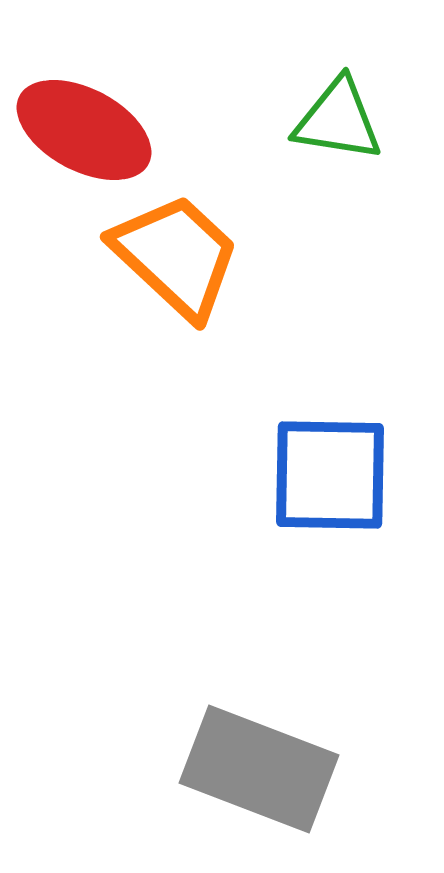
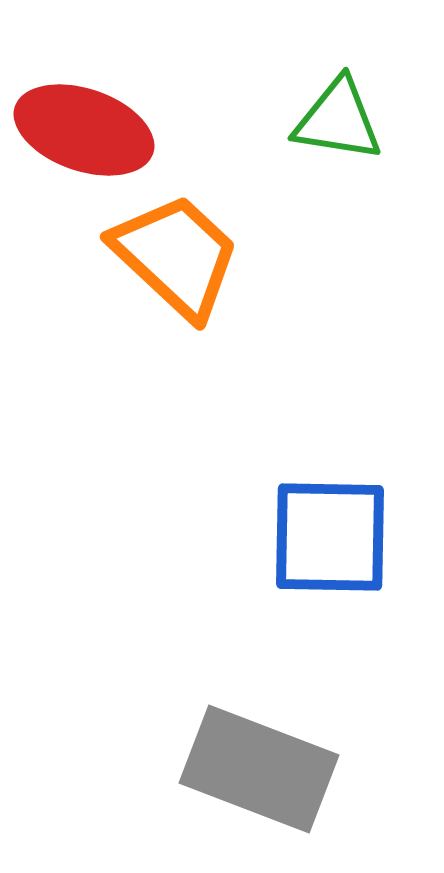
red ellipse: rotated 9 degrees counterclockwise
blue square: moved 62 px down
